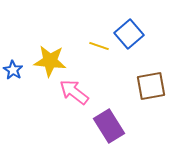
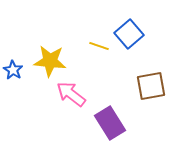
pink arrow: moved 3 px left, 2 px down
purple rectangle: moved 1 px right, 3 px up
